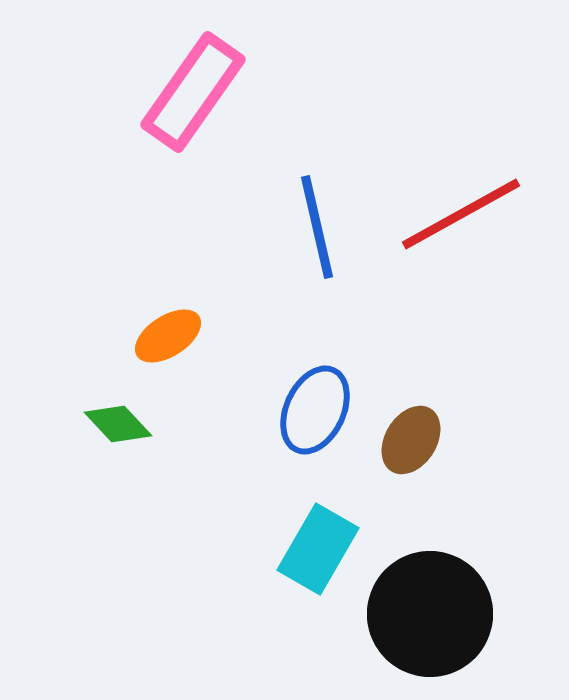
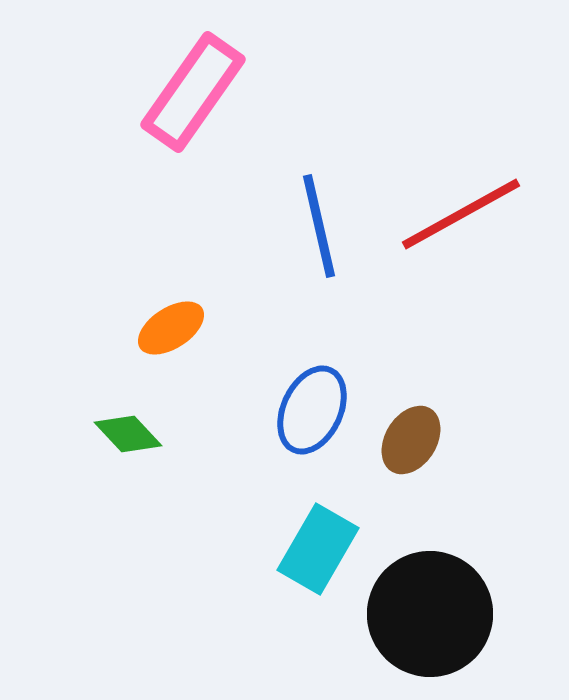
blue line: moved 2 px right, 1 px up
orange ellipse: moved 3 px right, 8 px up
blue ellipse: moved 3 px left
green diamond: moved 10 px right, 10 px down
